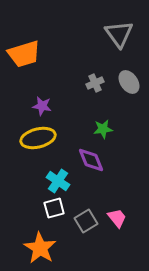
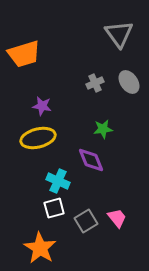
cyan cross: rotated 10 degrees counterclockwise
